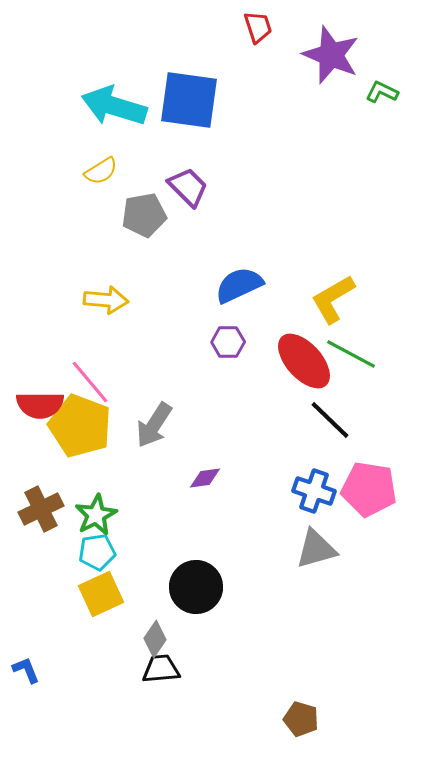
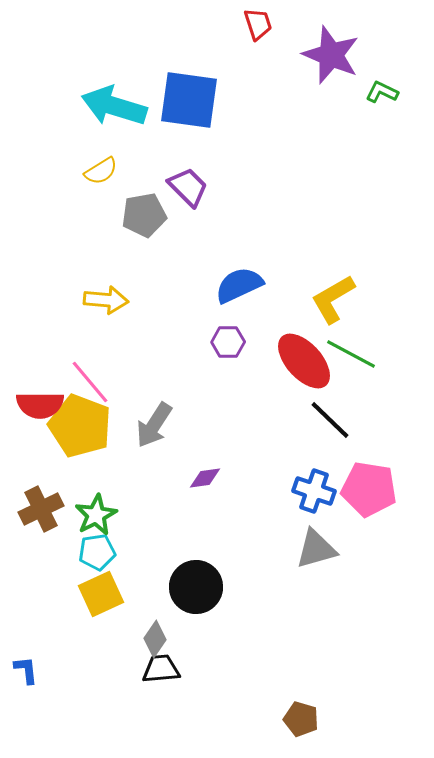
red trapezoid: moved 3 px up
blue L-shape: rotated 16 degrees clockwise
